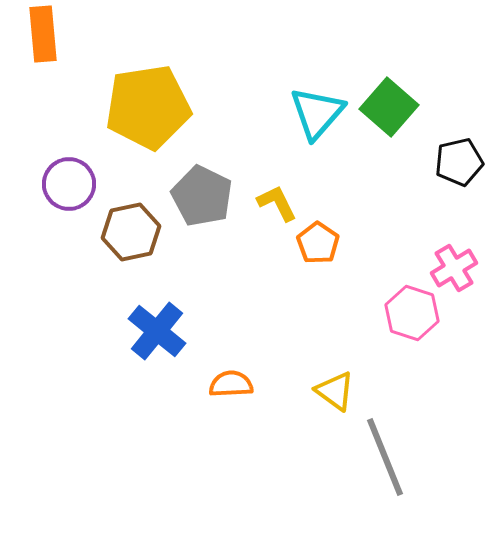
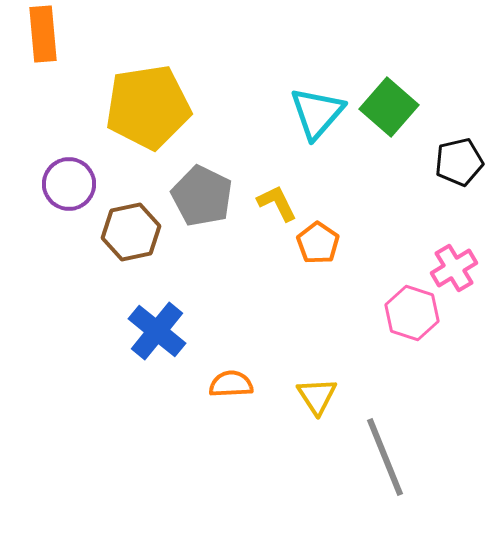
yellow triangle: moved 18 px left, 5 px down; rotated 21 degrees clockwise
